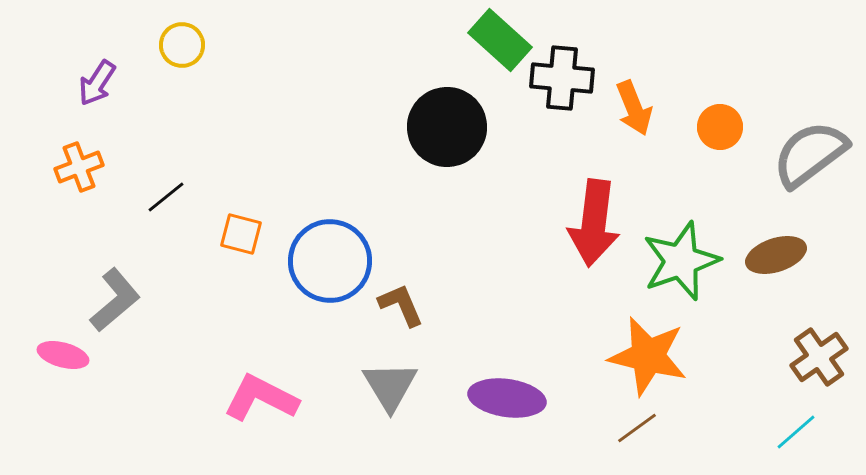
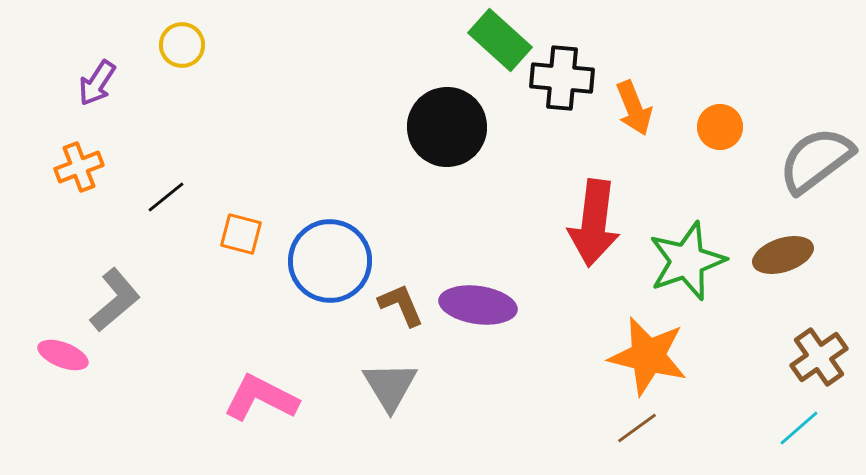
gray semicircle: moved 6 px right, 6 px down
brown ellipse: moved 7 px right
green star: moved 6 px right
pink ellipse: rotated 6 degrees clockwise
purple ellipse: moved 29 px left, 93 px up
cyan line: moved 3 px right, 4 px up
